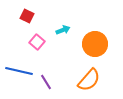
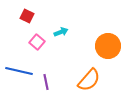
cyan arrow: moved 2 px left, 2 px down
orange circle: moved 13 px right, 2 px down
purple line: rotated 21 degrees clockwise
